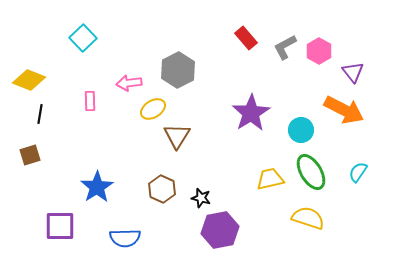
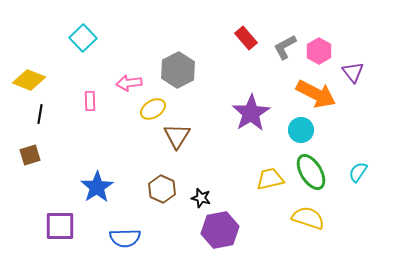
orange arrow: moved 28 px left, 16 px up
